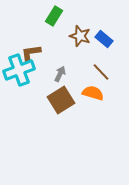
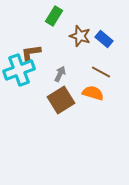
brown line: rotated 18 degrees counterclockwise
